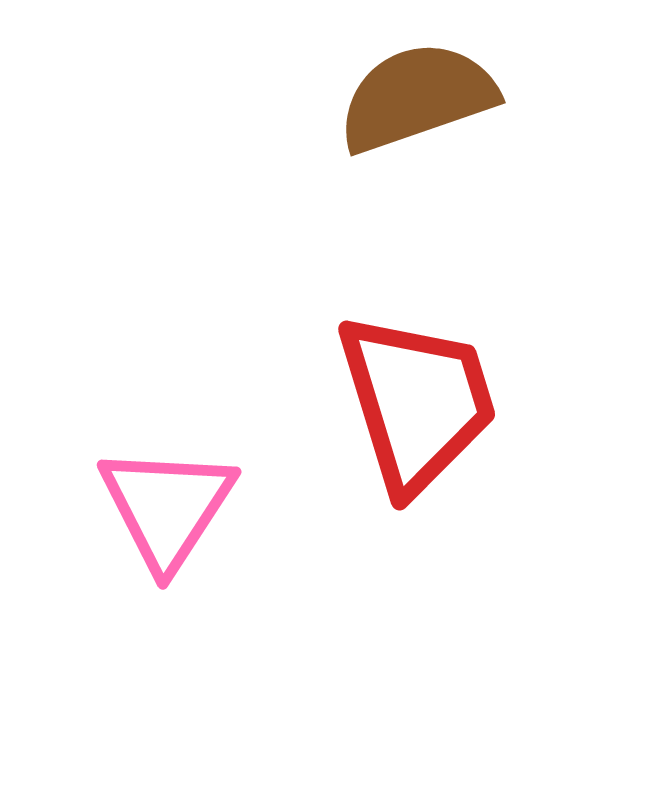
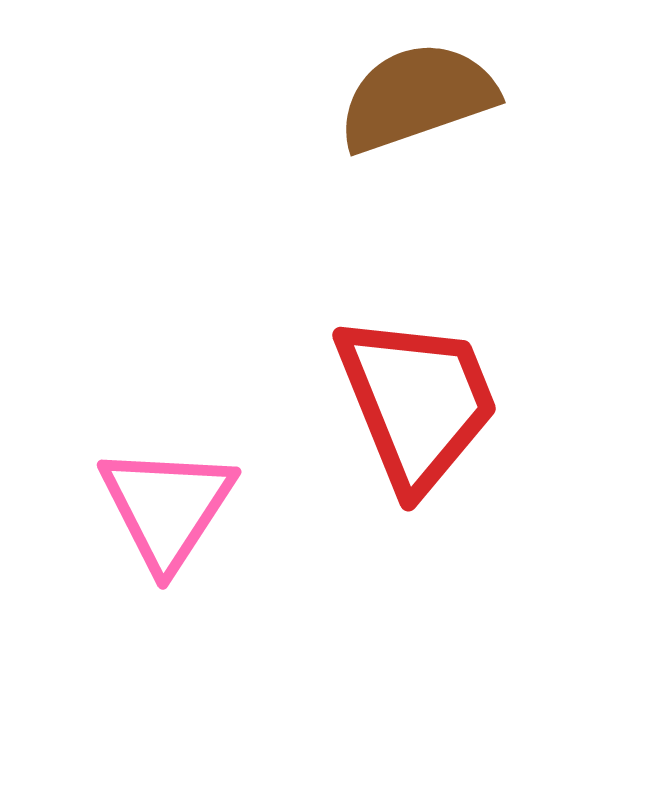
red trapezoid: rotated 5 degrees counterclockwise
